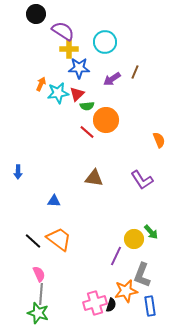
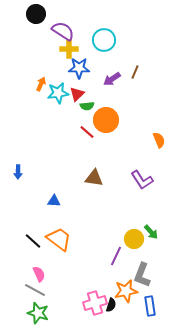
cyan circle: moved 1 px left, 2 px up
gray line: moved 6 px left, 4 px up; rotated 65 degrees counterclockwise
